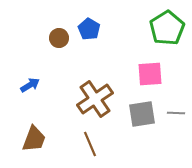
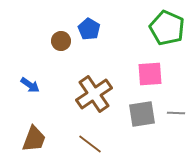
green pentagon: rotated 16 degrees counterclockwise
brown circle: moved 2 px right, 3 px down
blue arrow: rotated 66 degrees clockwise
brown cross: moved 1 px left, 5 px up
brown line: rotated 30 degrees counterclockwise
